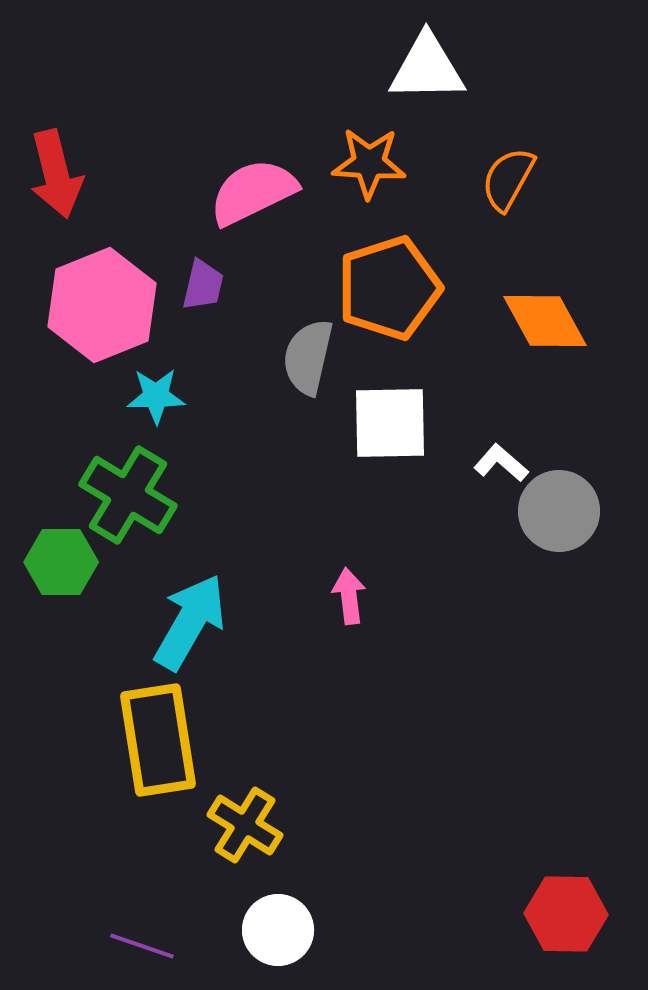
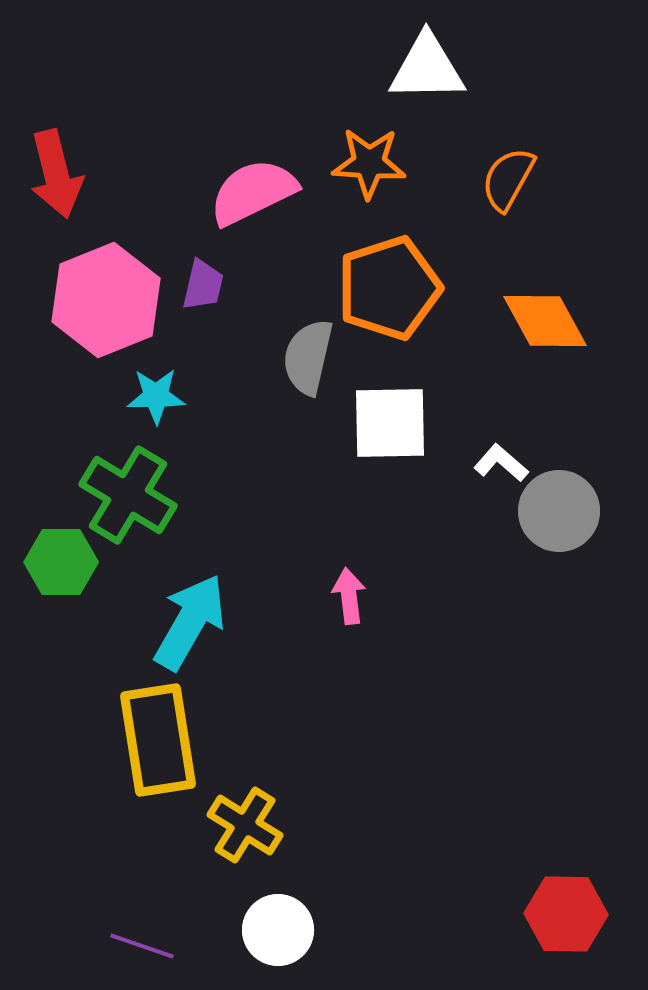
pink hexagon: moved 4 px right, 5 px up
